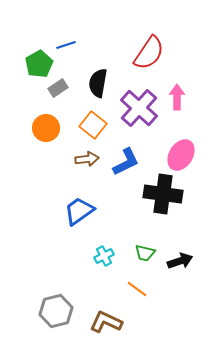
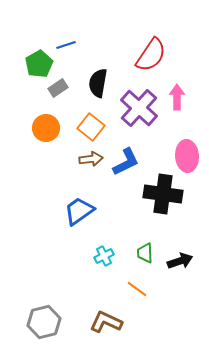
red semicircle: moved 2 px right, 2 px down
orange square: moved 2 px left, 2 px down
pink ellipse: moved 6 px right, 1 px down; rotated 36 degrees counterclockwise
brown arrow: moved 4 px right
green trapezoid: rotated 75 degrees clockwise
gray hexagon: moved 12 px left, 11 px down
